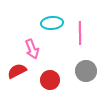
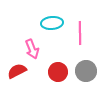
red circle: moved 8 px right, 8 px up
